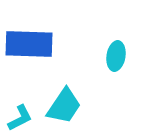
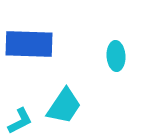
cyan ellipse: rotated 12 degrees counterclockwise
cyan L-shape: moved 3 px down
